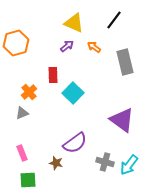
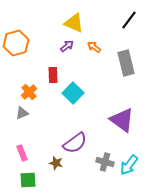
black line: moved 15 px right
gray rectangle: moved 1 px right, 1 px down
